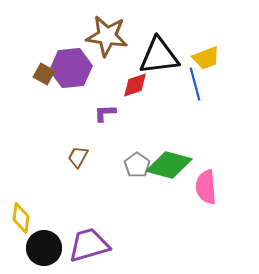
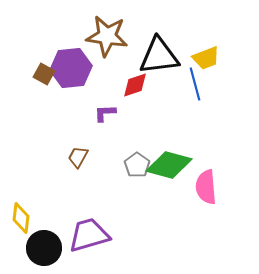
purple trapezoid: moved 10 px up
